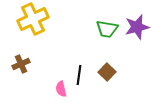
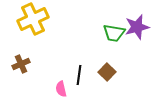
green trapezoid: moved 7 px right, 4 px down
